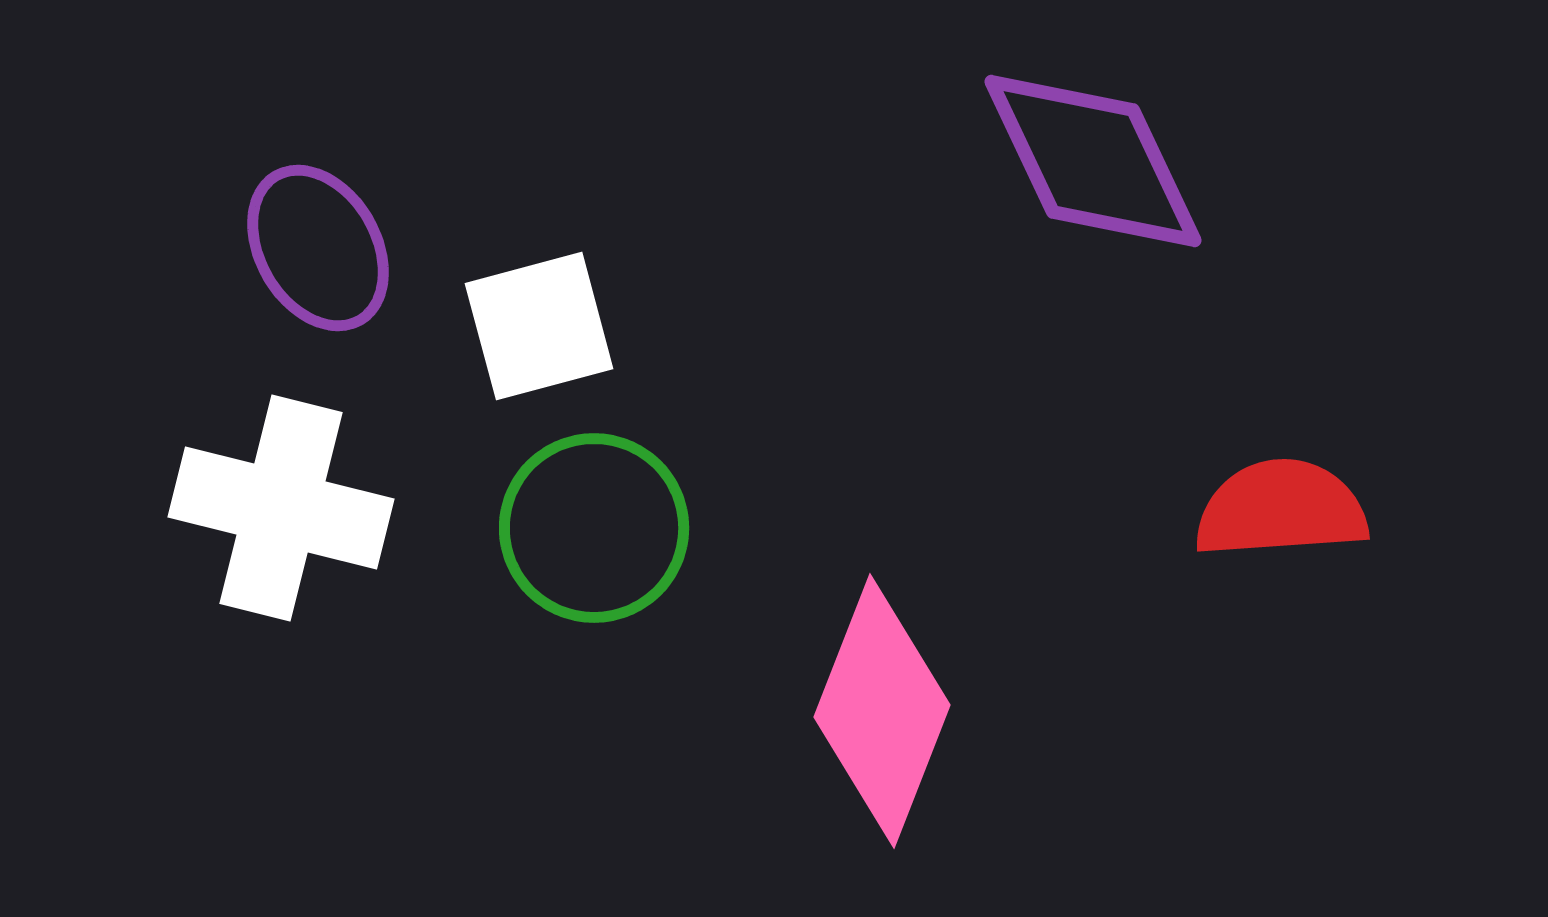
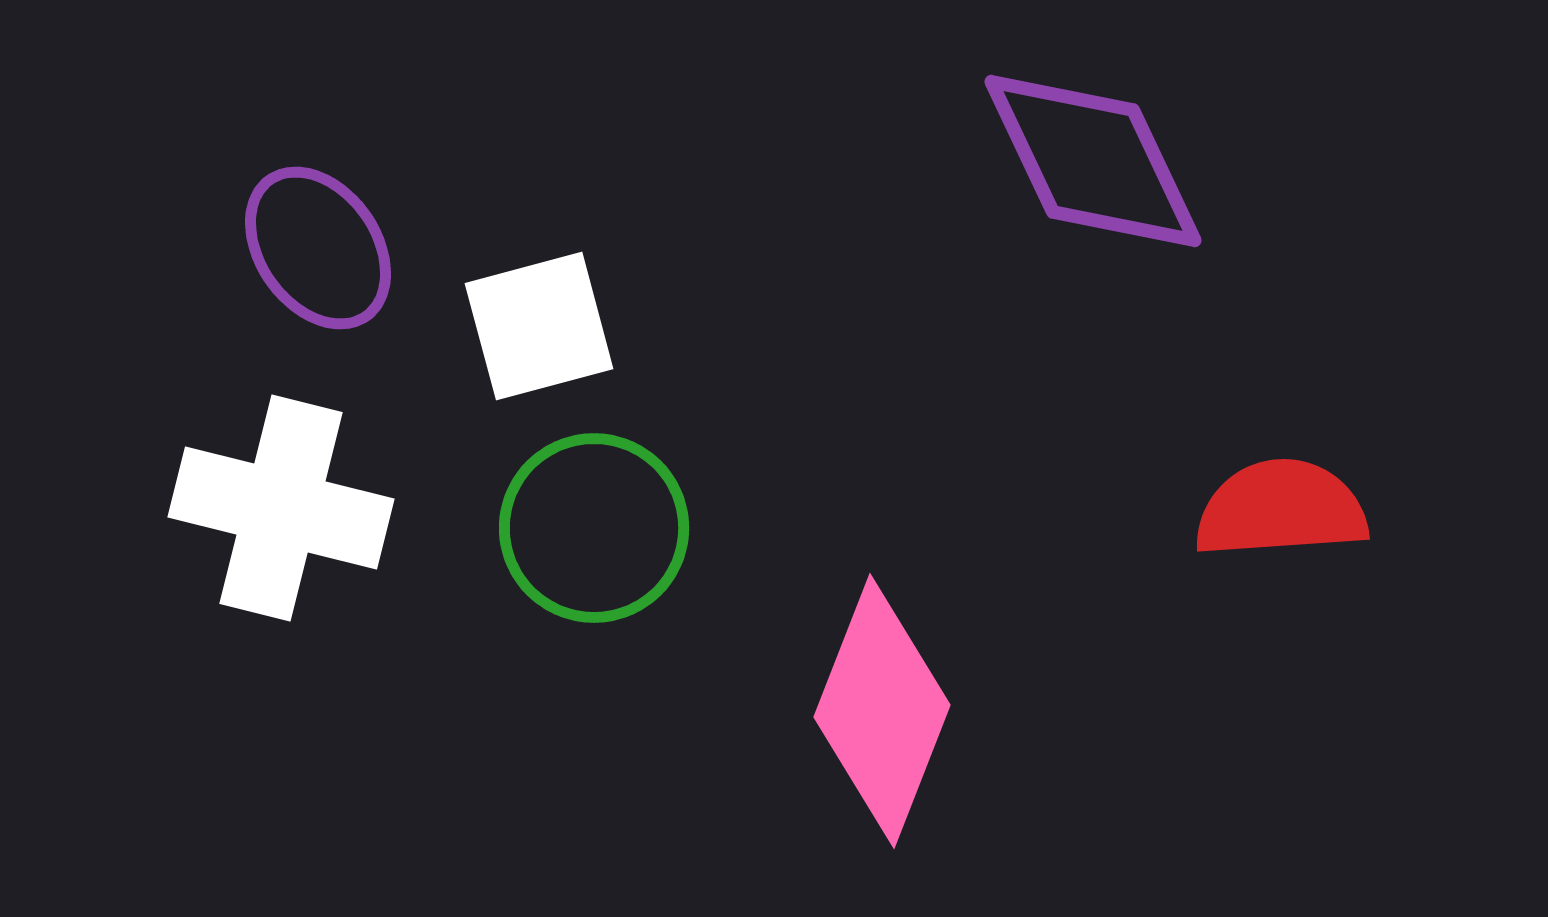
purple ellipse: rotated 5 degrees counterclockwise
